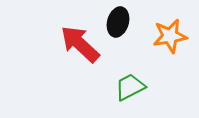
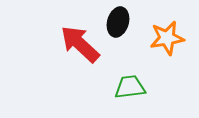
orange star: moved 3 px left, 2 px down
green trapezoid: rotated 20 degrees clockwise
